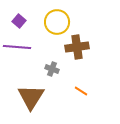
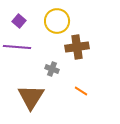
yellow circle: moved 1 px up
